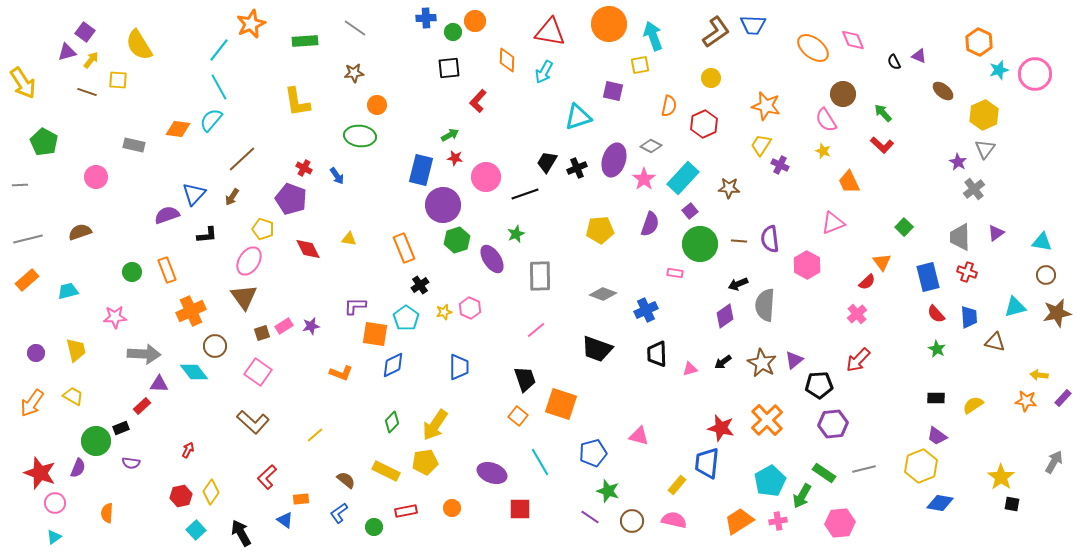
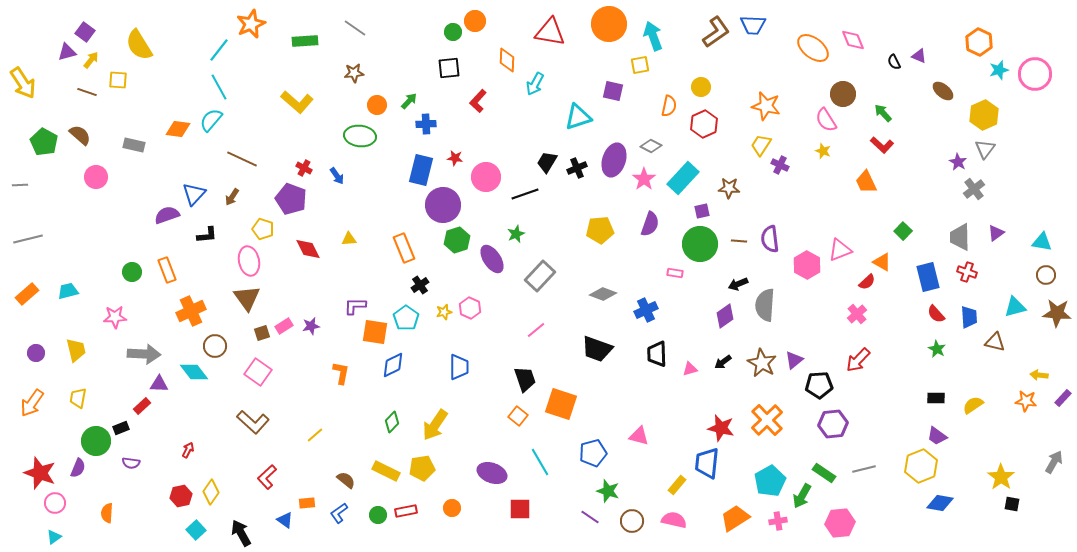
blue cross at (426, 18): moved 106 px down
cyan arrow at (544, 72): moved 9 px left, 12 px down
yellow circle at (711, 78): moved 10 px left, 9 px down
yellow L-shape at (297, 102): rotated 40 degrees counterclockwise
green arrow at (450, 135): moved 41 px left, 34 px up; rotated 18 degrees counterclockwise
brown line at (242, 159): rotated 68 degrees clockwise
orange trapezoid at (849, 182): moved 17 px right
purple square at (690, 211): moved 12 px right; rotated 28 degrees clockwise
pink triangle at (833, 223): moved 7 px right, 27 px down
green square at (904, 227): moved 1 px left, 4 px down
brown semicircle at (80, 232): moved 97 px up; rotated 60 degrees clockwise
yellow triangle at (349, 239): rotated 14 degrees counterclockwise
pink ellipse at (249, 261): rotated 44 degrees counterclockwise
orange triangle at (882, 262): rotated 24 degrees counterclockwise
gray rectangle at (540, 276): rotated 44 degrees clockwise
orange rectangle at (27, 280): moved 14 px down
brown triangle at (244, 297): moved 3 px right, 1 px down
brown star at (1057, 313): rotated 16 degrees clockwise
orange square at (375, 334): moved 2 px up
orange L-shape at (341, 373): rotated 100 degrees counterclockwise
yellow trapezoid at (73, 396): moved 5 px right, 2 px down; rotated 110 degrees counterclockwise
yellow pentagon at (425, 462): moved 3 px left, 6 px down
orange rectangle at (301, 499): moved 6 px right, 4 px down
orange trapezoid at (739, 521): moved 4 px left, 3 px up
green circle at (374, 527): moved 4 px right, 12 px up
